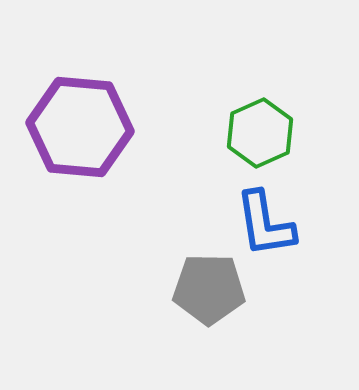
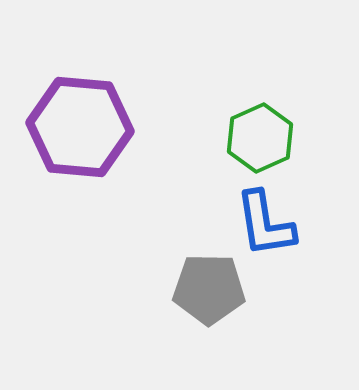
green hexagon: moved 5 px down
